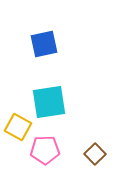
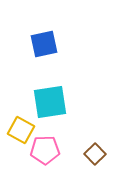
cyan square: moved 1 px right
yellow square: moved 3 px right, 3 px down
